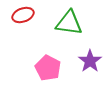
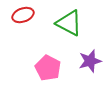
green triangle: rotated 20 degrees clockwise
purple star: rotated 20 degrees clockwise
